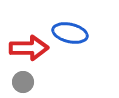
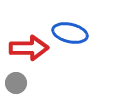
gray circle: moved 7 px left, 1 px down
